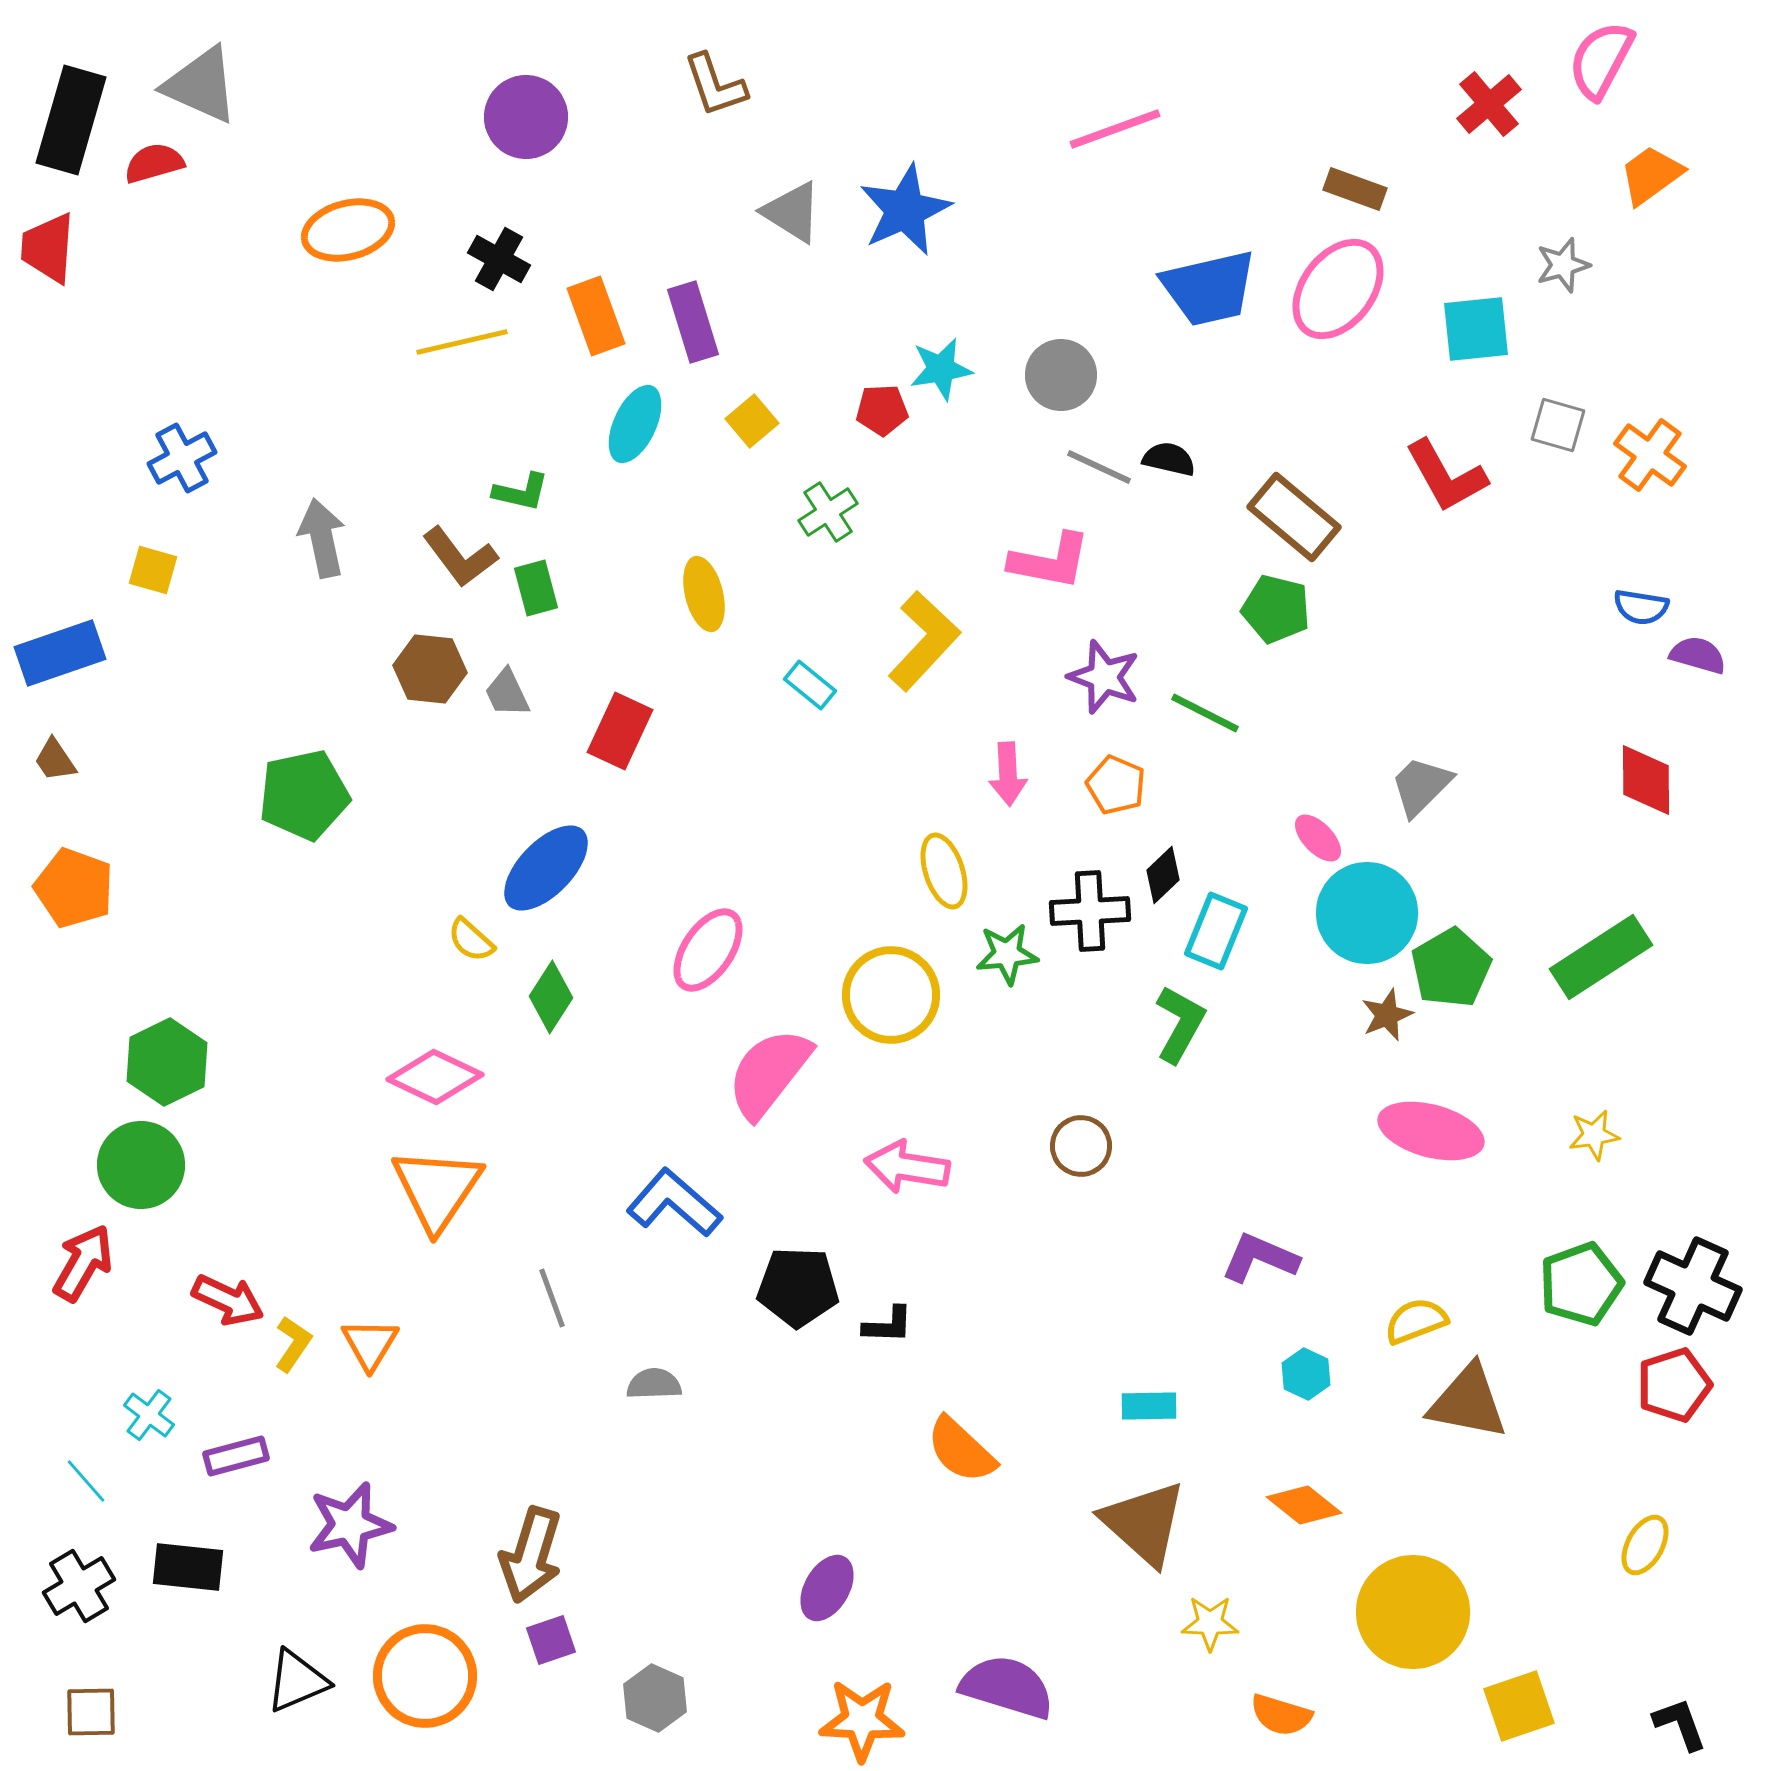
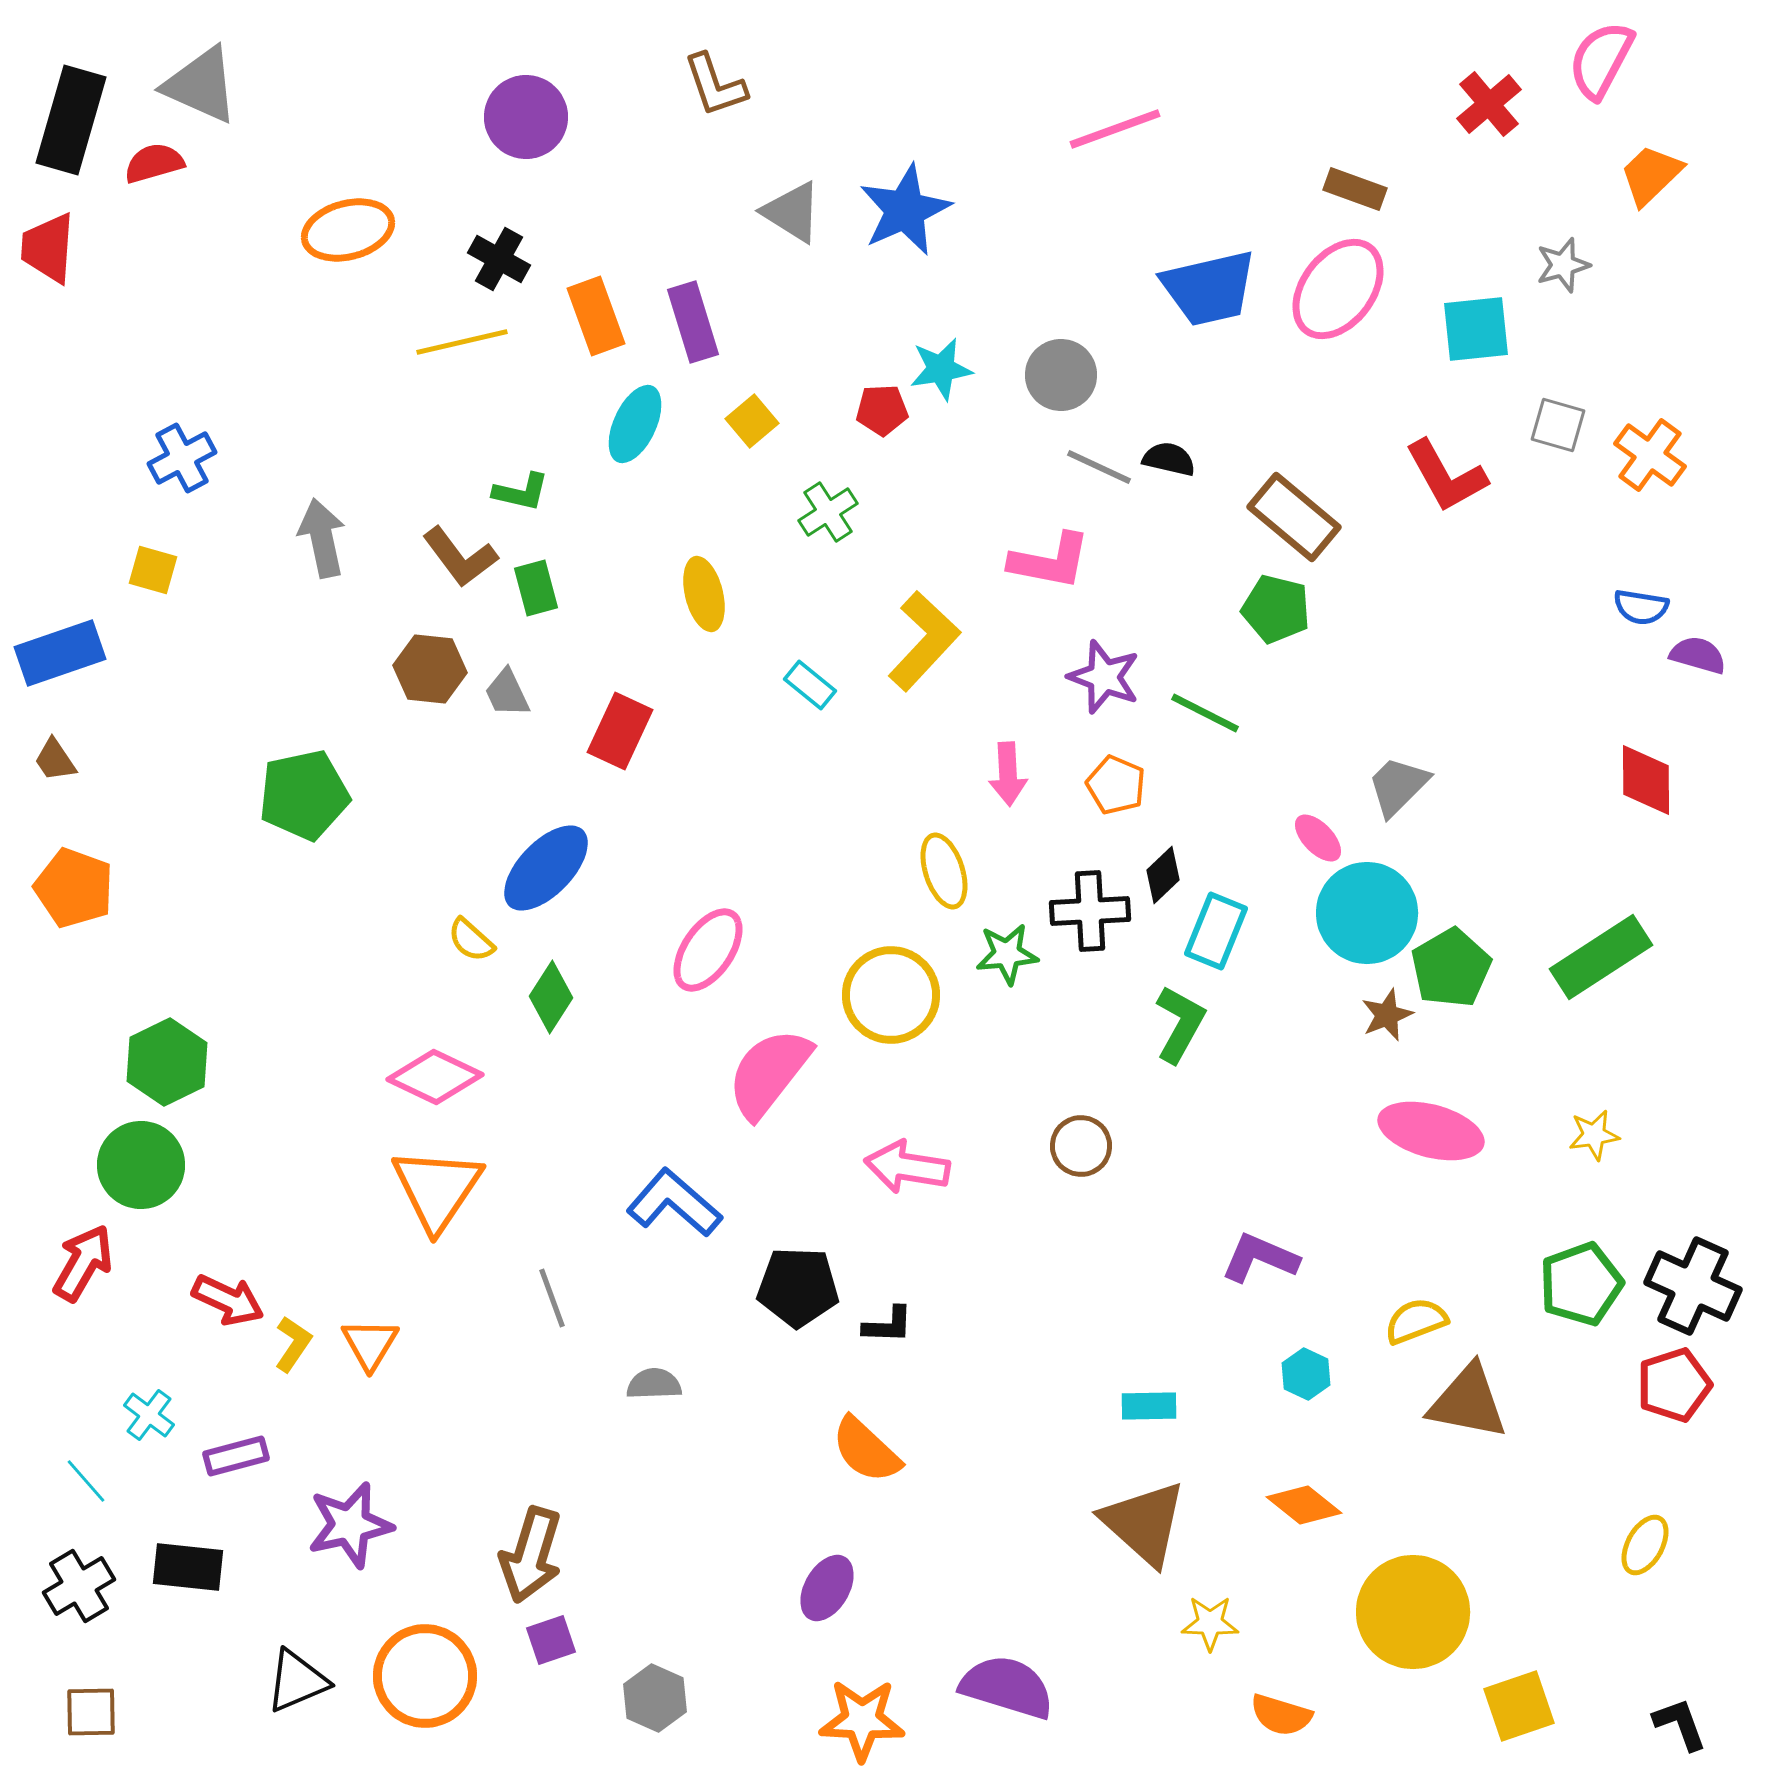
orange trapezoid at (1651, 175): rotated 8 degrees counterclockwise
gray trapezoid at (1421, 786): moved 23 px left
orange semicircle at (961, 1450): moved 95 px left
